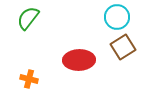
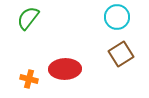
brown square: moved 2 px left, 7 px down
red ellipse: moved 14 px left, 9 px down
